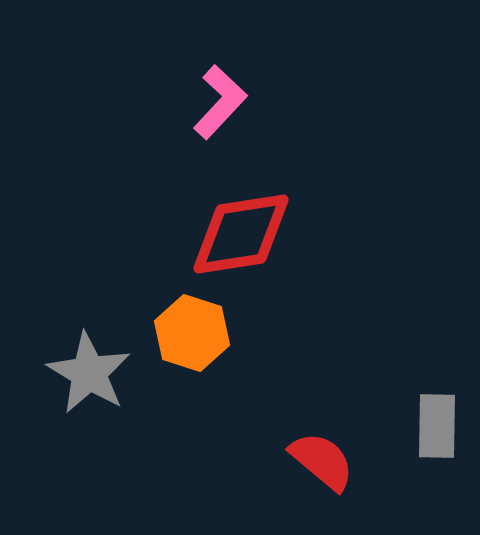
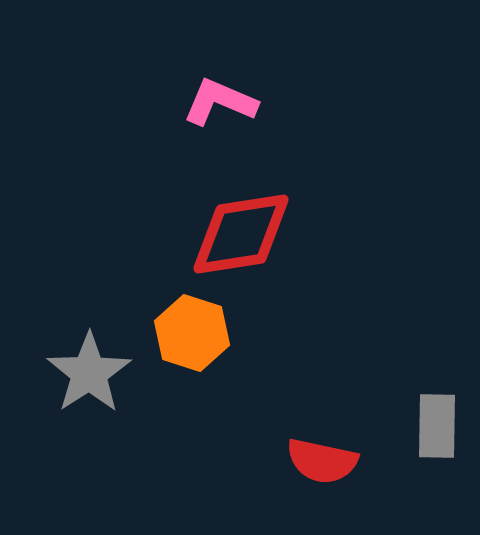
pink L-shape: rotated 110 degrees counterclockwise
gray star: rotated 8 degrees clockwise
red semicircle: rotated 152 degrees clockwise
